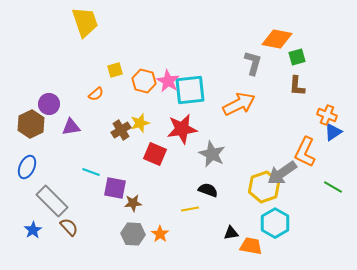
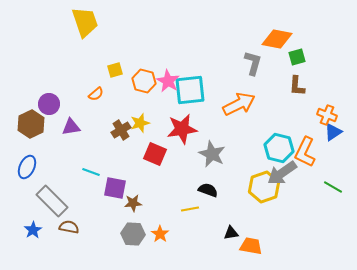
cyan hexagon: moved 4 px right, 75 px up; rotated 16 degrees counterclockwise
brown semicircle: rotated 36 degrees counterclockwise
